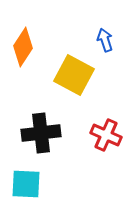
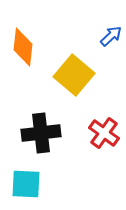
blue arrow: moved 6 px right, 4 px up; rotated 65 degrees clockwise
orange diamond: rotated 27 degrees counterclockwise
yellow square: rotated 12 degrees clockwise
red cross: moved 2 px left, 2 px up; rotated 12 degrees clockwise
